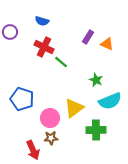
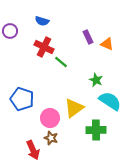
purple circle: moved 1 px up
purple rectangle: rotated 56 degrees counterclockwise
cyan semicircle: rotated 125 degrees counterclockwise
brown star: rotated 24 degrees clockwise
